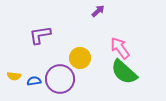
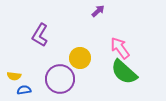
purple L-shape: rotated 50 degrees counterclockwise
blue semicircle: moved 10 px left, 9 px down
